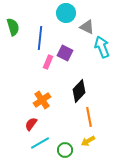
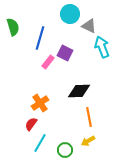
cyan circle: moved 4 px right, 1 px down
gray triangle: moved 2 px right, 1 px up
blue line: rotated 10 degrees clockwise
pink rectangle: rotated 16 degrees clockwise
black diamond: rotated 45 degrees clockwise
orange cross: moved 2 px left, 3 px down
cyan line: rotated 30 degrees counterclockwise
